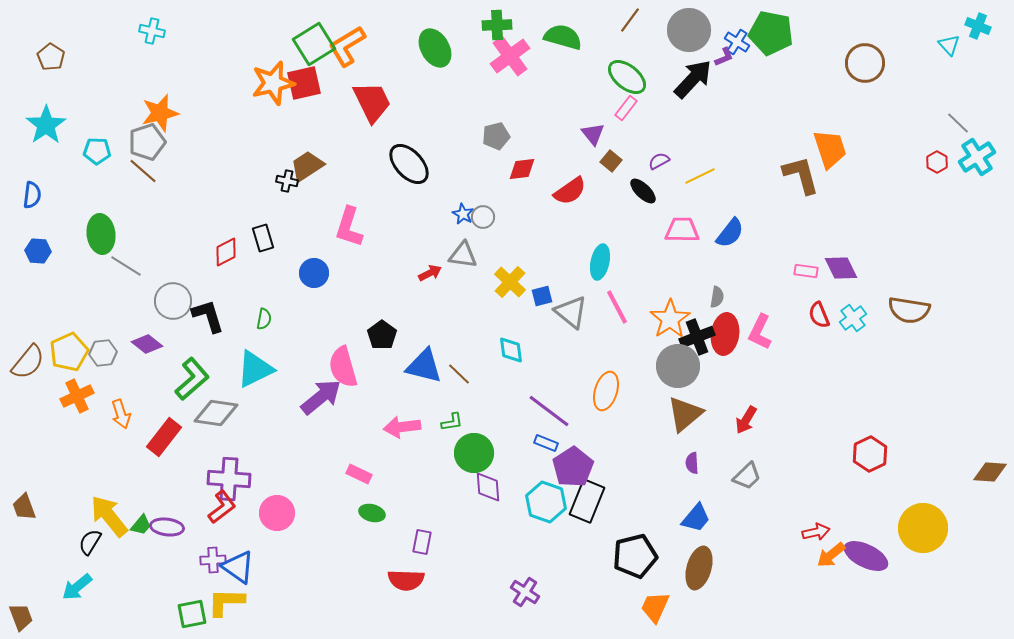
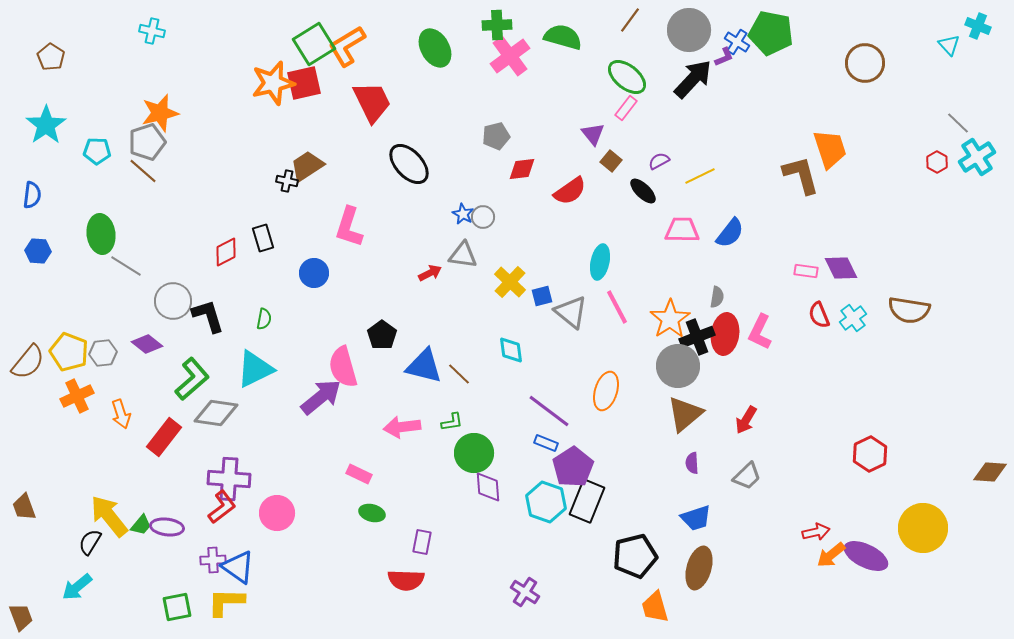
yellow pentagon at (69, 352): rotated 27 degrees counterclockwise
blue trapezoid at (696, 518): rotated 32 degrees clockwise
orange trapezoid at (655, 607): rotated 40 degrees counterclockwise
green square at (192, 614): moved 15 px left, 7 px up
